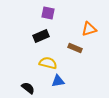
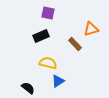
orange triangle: moved 2 px right
brown rectangle: moved 4 px up; rotated 24 degrees clockwise
blue triangle: rotated 24 degrees counterclockwise
